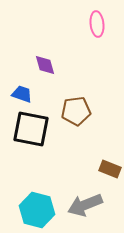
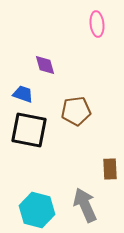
blue trapezoid: moved 1 px right
black square: moved 2 px left, 1 px down
brown rectangle: rotated 65 degrees clockwise
gray arrow: rotated 88 degrees clockwise
